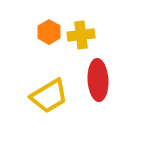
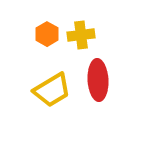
orange hexagon: moved 2 px left, 2 px down
yellow trapezoid: moved 3 px right, 6 px up
